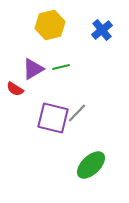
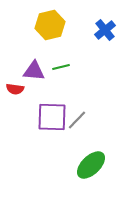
blue cross: moved 3 px right
purple triangle: moved 1 px right, 2 px down; rotated 35 degrees clockwise
red semicircle: rotated 24 degrees counterclockwise
gray line: moved 7 px down
purple square: moved 1 px left, 1 px up; rotated 12 degrees counterclockwise
